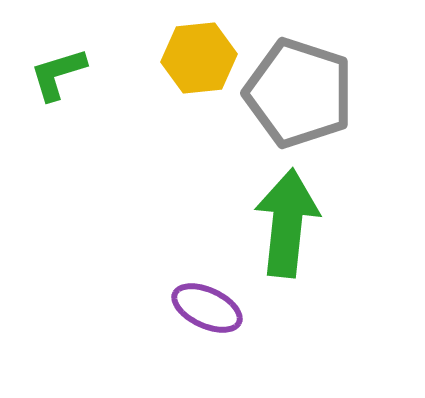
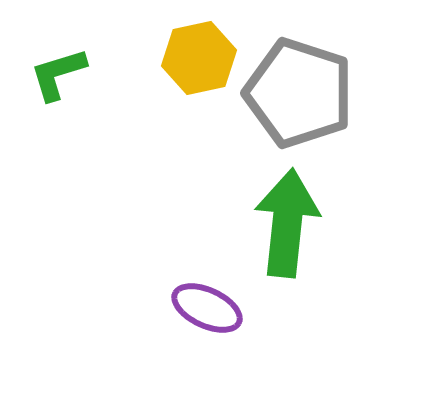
yellow hexagon: rotated 6 degrees counterclockwise
